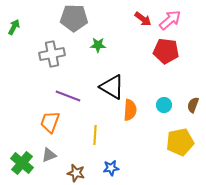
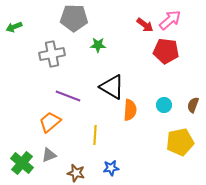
red arrow: moved 2 px right, 6 px down
green arrow: rotated 140 degrees counterclockwise
orange trapezoid: rotated 30 degrees clockwise
